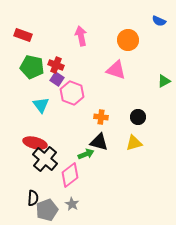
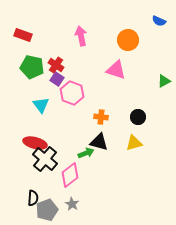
red cross: rotated 14 degrees clockwise
green arrow: moved 1 px up
